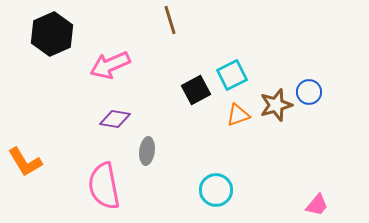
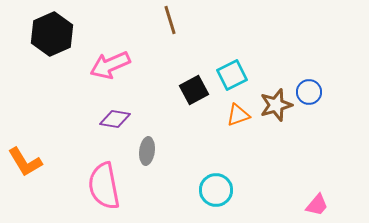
black square: moved 2 px left
